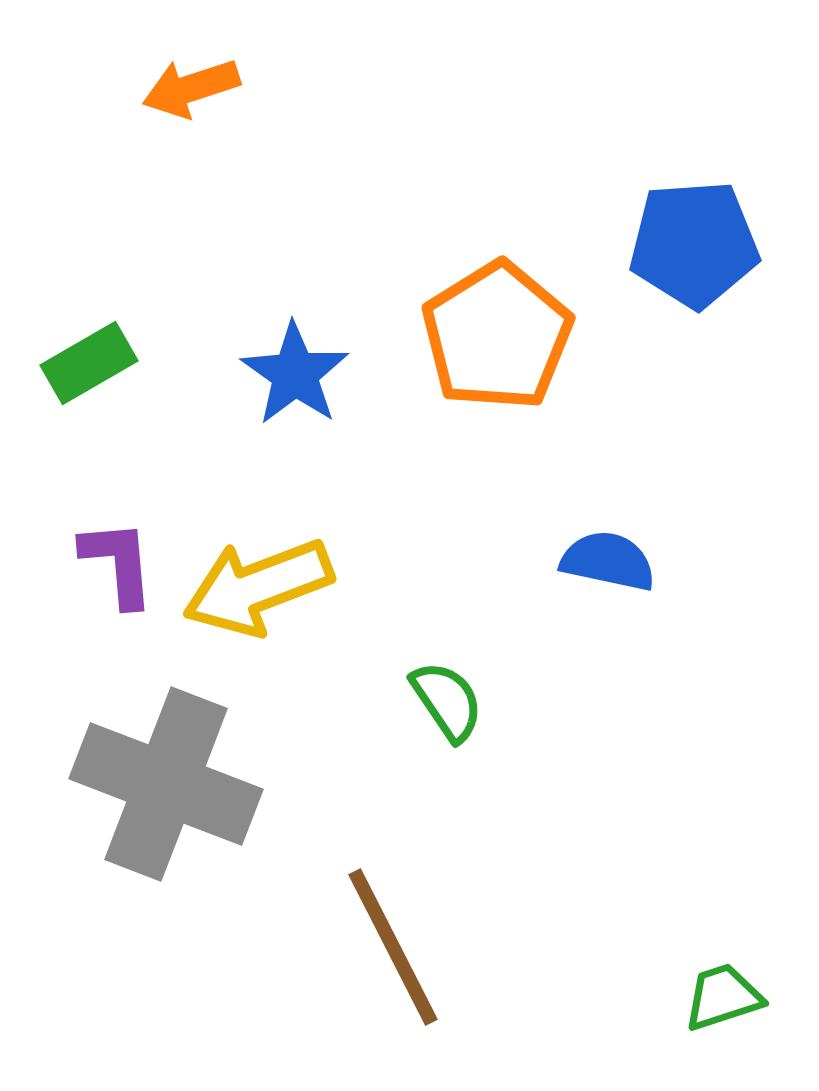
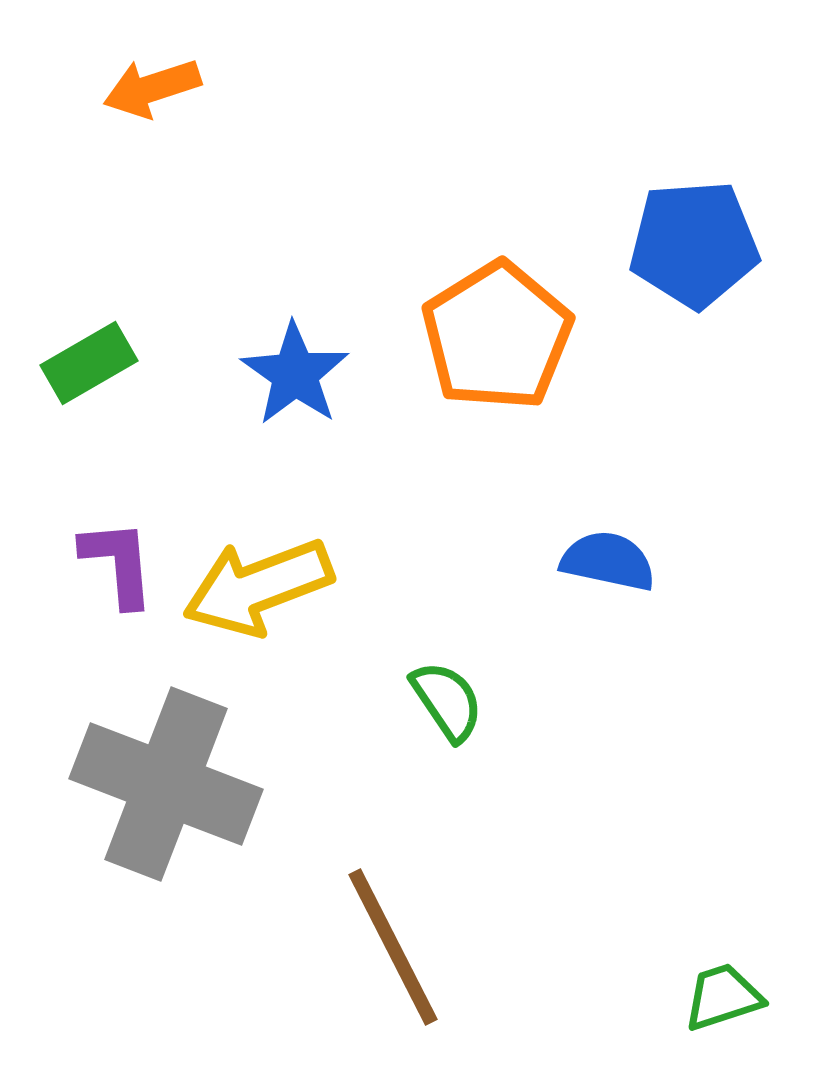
orange arrow: moved 39 px left
